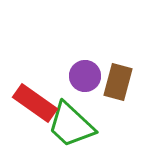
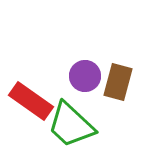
red rectangle: moved 4 px left, 2 px up
